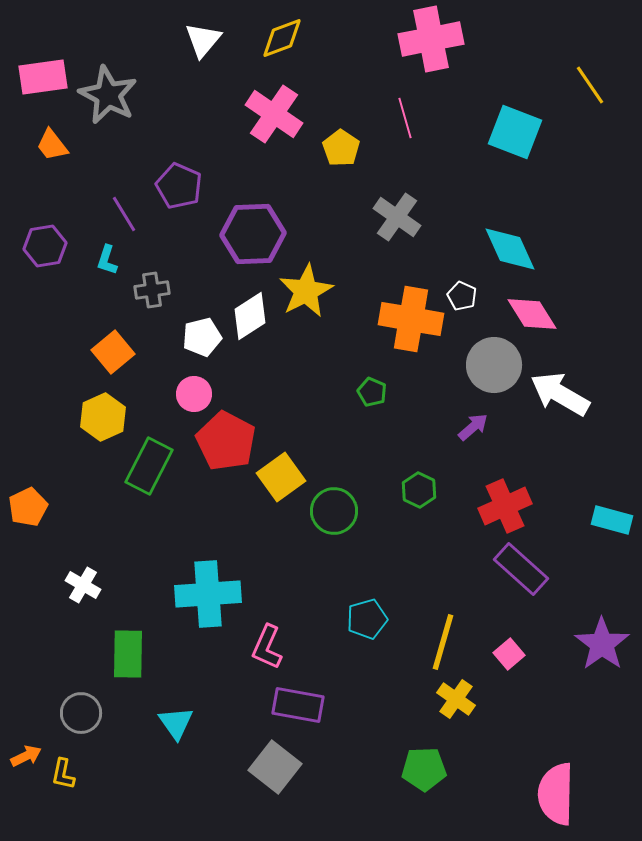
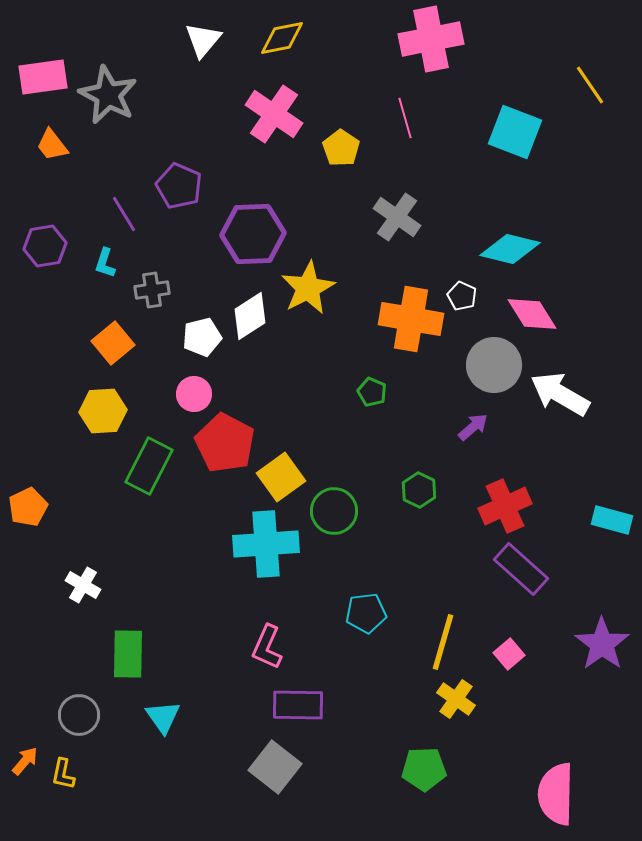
yellow diamond at (282, 38): rotated 9 degrees clockwise
cyan diamond at (510, 249): rotated 52 degrees counterclockwise
cyan L-shape at (107, 260): moved 2 px left, 3 px down
yellow star at (306, 291): moved 2 px right, 3 px up
orange square at (113, 352): moved 9 px up
yellow hexagon at (103, 417): moved 6 px up; rotated 21 degrees clockwise
red pentagon at (226, 441): moved 1 px left, 2 px down
cyan cross at (208, 594): moved 58 px right, 50 px up
cyan pentagon at (367, 619): moved 1 px left, 6 px up; rotated 9 degrees clockwise
purple rectangle at (298, 705): rotated 9 degrees counterclockwise
gray circle at (81, 713): moved 2 px left, 2 px down
cyan triangle at (176, 723): moved 13 px left, 6 px up
orange arrow at (26, 756): moved 1 px left, 5 px down; rotated 24 degrees counterclockwise
